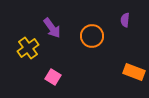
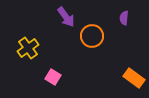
purple semicircle: moved 1 px left, 2 px up
purple arrow: moved 14 px right, 11 px up
orange rectangle: moved 6 px down; rotated 15 degrees clockwise
